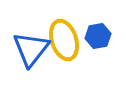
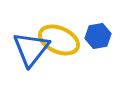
yellow ellipse: moved 5 px left; rotated 48 degrees counterclockwise
